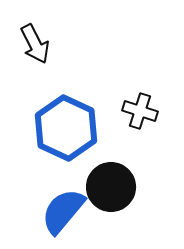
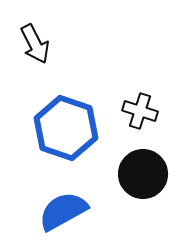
blue hexagon: rotated 6 degrees counterclockwise
black circle: moved 32 px right, 13 px up
blue semicircle: rotated 21 degrees clockwise
